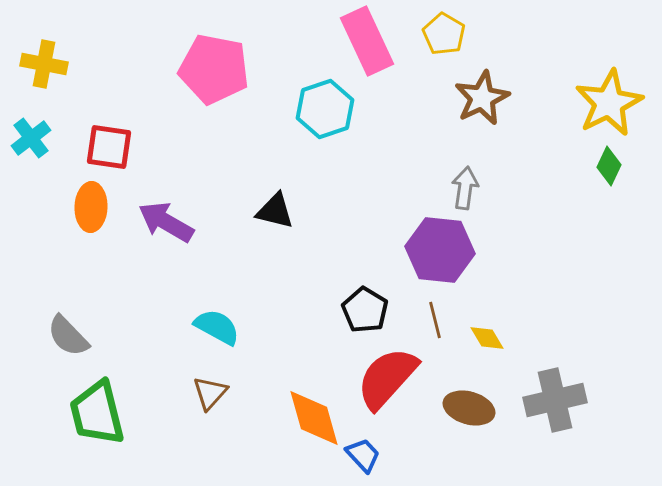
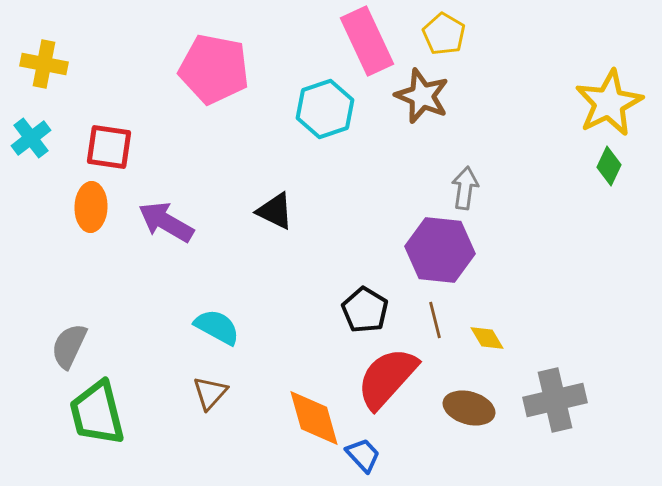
brown star: moved 60 px left, 2 px up; rotated 24 degrees counterclockwise
black triangle: rotated 12 degrees clockwise
gray semicircle: moved 1 px right, 10 px down; rotated 69 degrees clockwise
